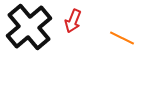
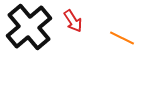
red arrow: rotated 55 degrees counterclockwise
